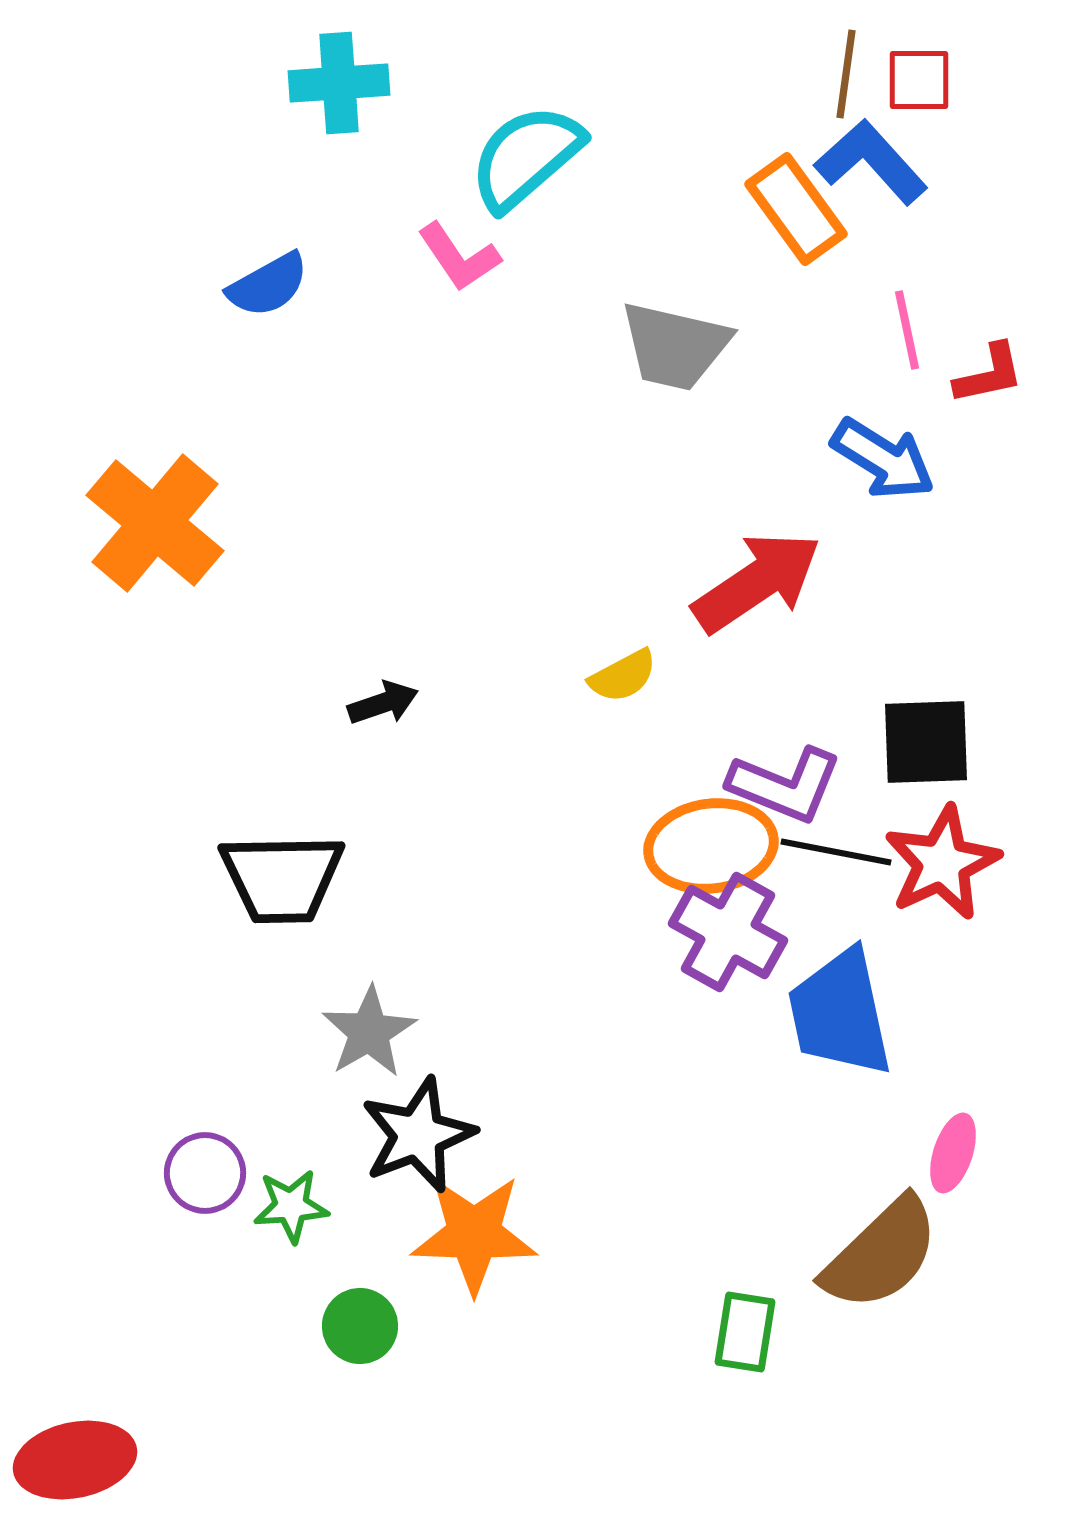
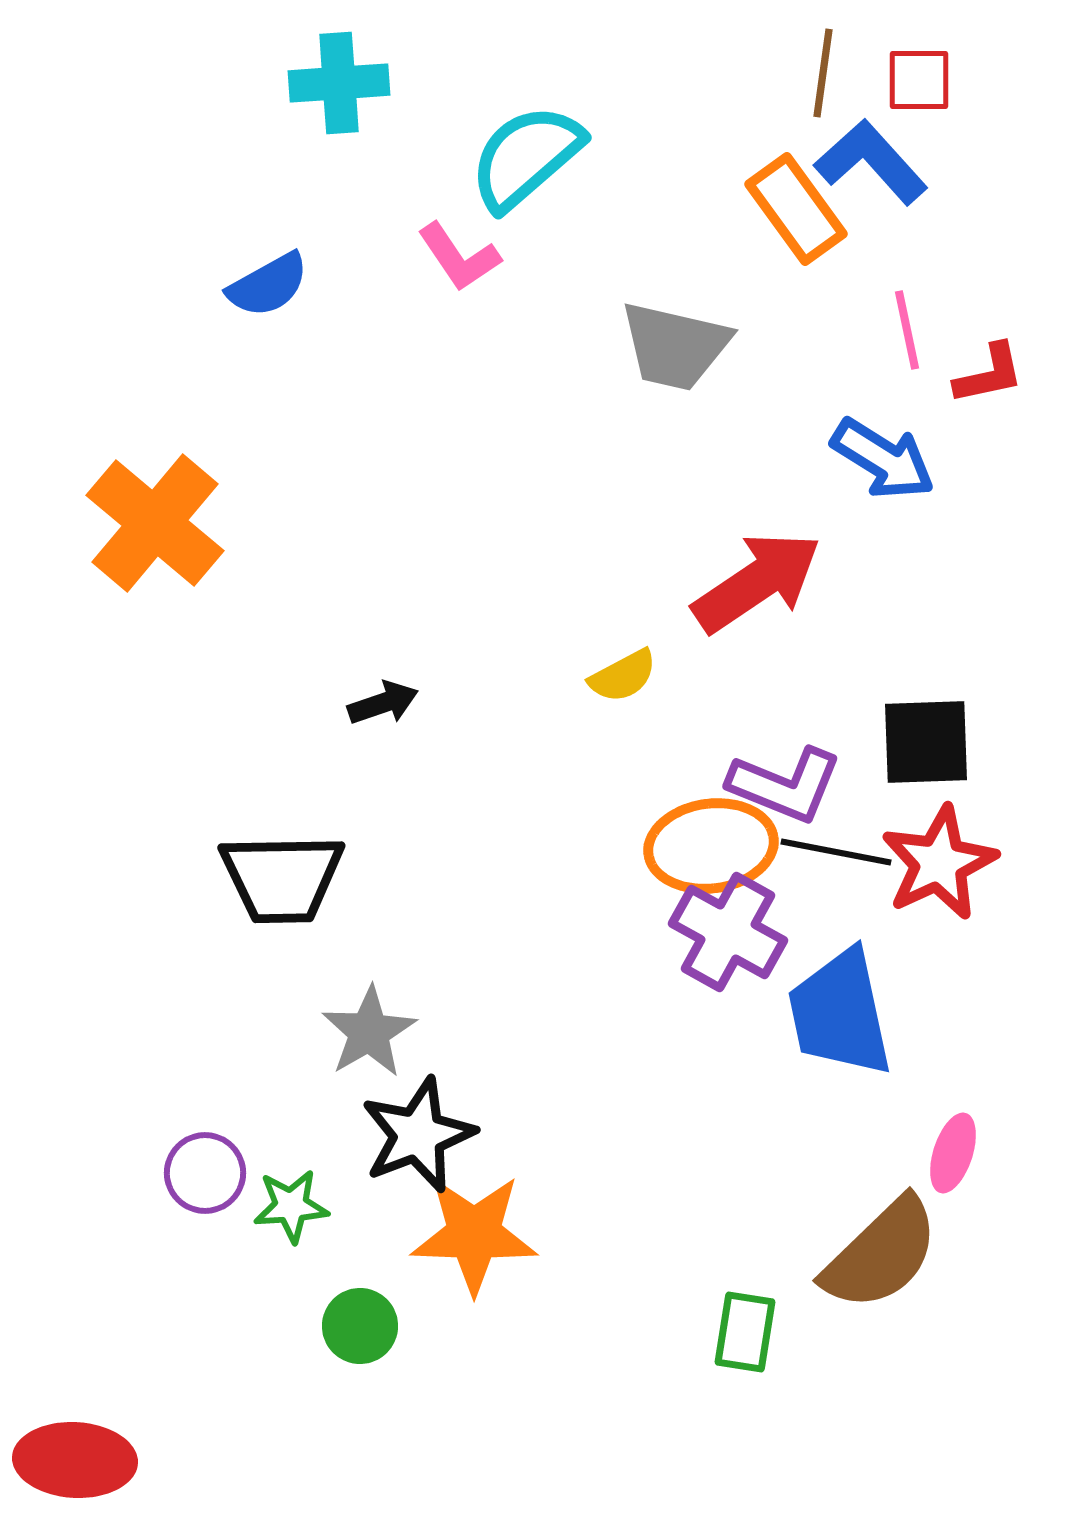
brown line: moved 23 px left, 1 px up
red star: moved 3 px left
red ellipse: rotated 15 degrees clockwise
